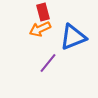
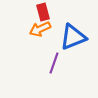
purple line: moved 6 px right; rotated 20 degrees counterclockwise
